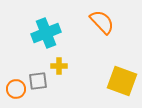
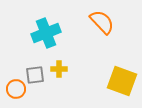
yellow cross: moved 3 px down
gray square: moved 3 px left, 6 px up
